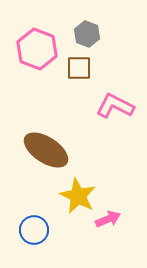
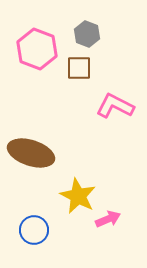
brown ellipse: moved 15 px left, 3 px down; rotated 15 degrees counterclockwise
